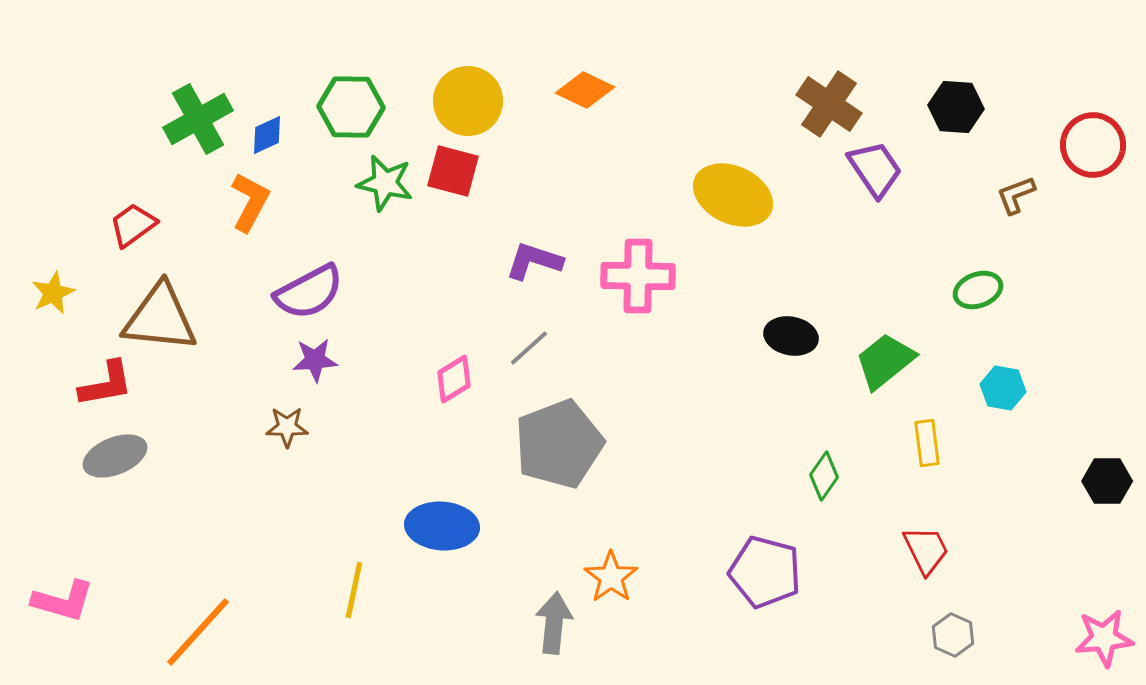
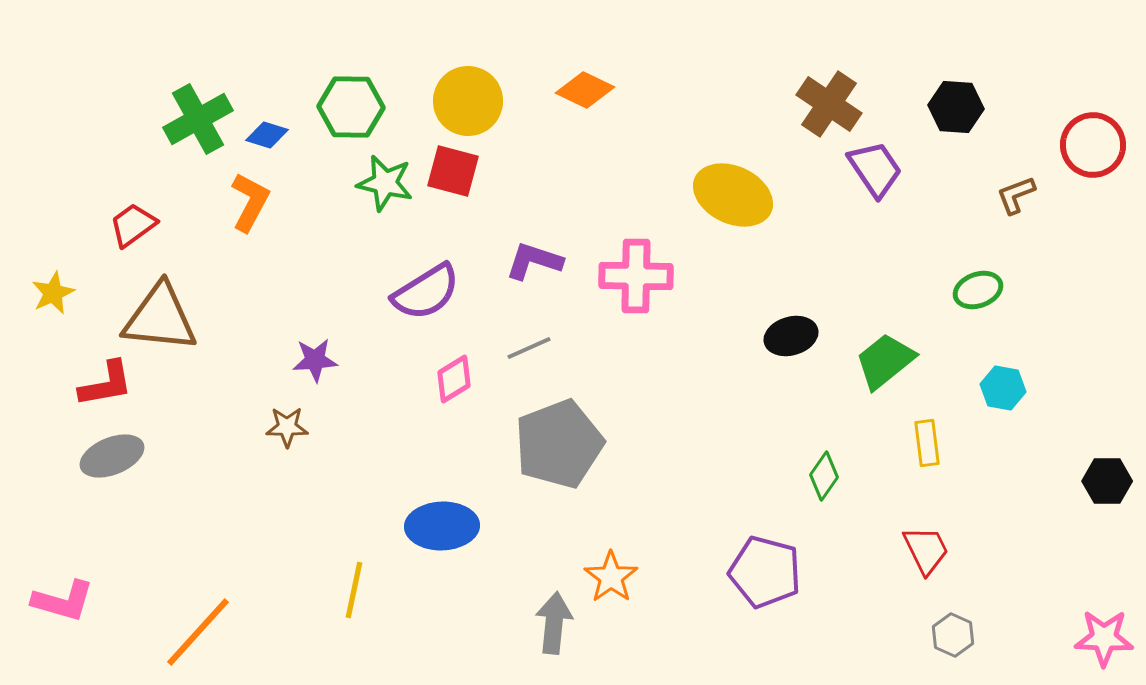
blue diamond at (267, 135): rotated 42 degrees clockwise
pink cross at (638, 276): moved 2 px left
purple semicircle at (309, 292): moved 117 px right; rotated 4 degrees counterclockwise
black ellipse at (791, 336): rotated 27 degrees counterclockwise
gray line at (529, 348): rotated 18 degrees clockwise
gray ellipse at (115, 456): moved 3 px left
blue ellipse at (442, 526): rotated 6 degrees counterclockwise
pink star at (1104, 638): rotated 8 degrees clockwise
